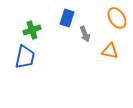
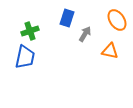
orange ellipse: moved 2 px down
green cross: moved 2 px left, 1 px down
gray arrow: rotated 126 degrees counterclockwise
